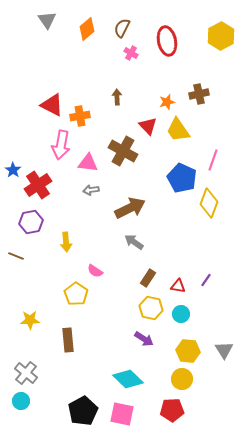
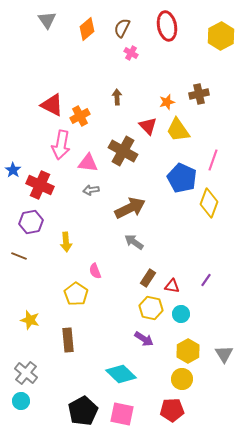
red ellipse at (167, 41): moved 15 px up
orange cross at (80, 116): rotated 18 degrees counterclockwise
red cross at (38, 185): moved 2 px right; rotated 32 degrees counterclockwise
brown line at (16, 256): moved 3 px right
pink semicircle at (95, 271): rotated 35 degrees clockwise
red triangle at (178, 286): moved 6 px left
yellow star at (30, 320): rotated 18 degrees clockwise
gray triangle at (224, 350): moved 4 px down
yellow hexagon at (188, 351): rotated 25 degrees clockwise
cyan diamond at (128, 379): moved 7 px left, 5 px up
